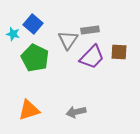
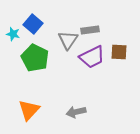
purple trapezoid: rotated 20 degrees clockwise
orange triangle: rotated 30 degrees counterclockwise
